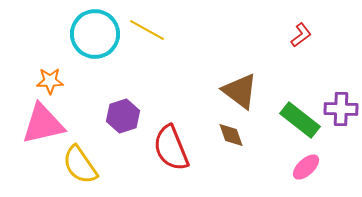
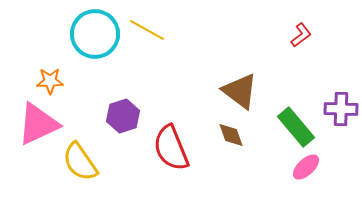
green rectangle: moved 4 px left, 7 px down; rotated 12 degrees clockwise
pink triangle: moved 5 px left; rotated 12 degrees counterclockwise
yellow semicircle: moved 3 px up
